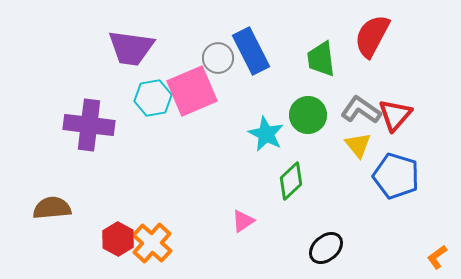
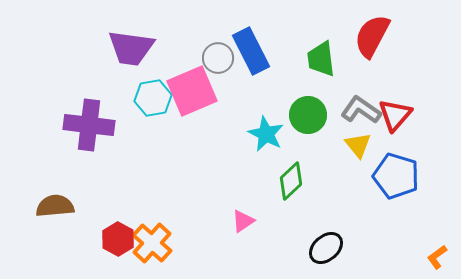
brown semicircle: moved 3 px right, 2 px up
